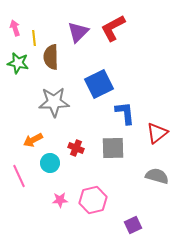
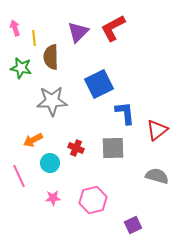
green star: moved 3 px right, 5 px down
gray star: moved 2 px left, 1 px up
red triangle: moved 3 px up
pink star: moved 7 px left, 2 px up
